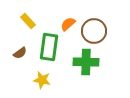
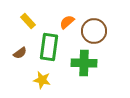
orange semicircle: moved 1 px left, 2 px up
green cross: moved 2 px left, 1 px down
